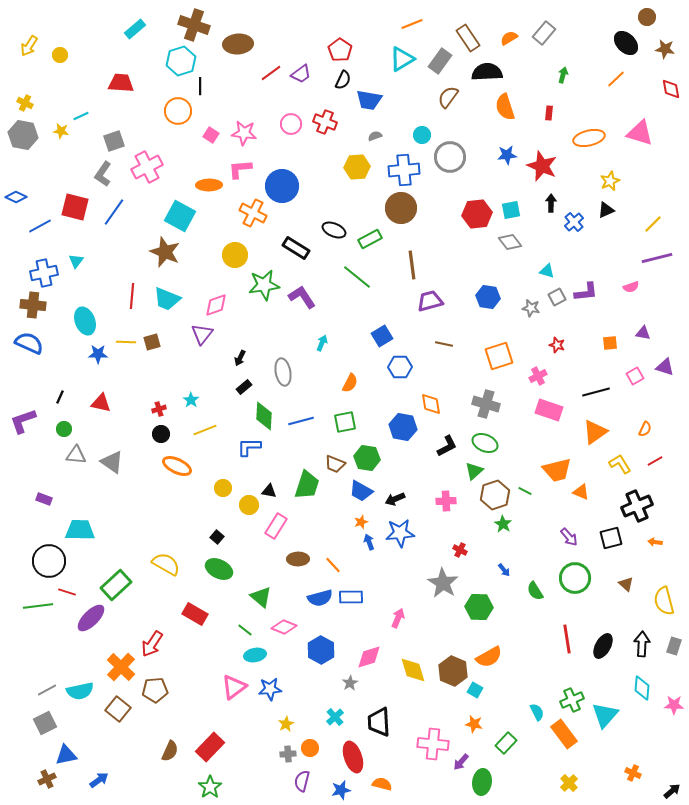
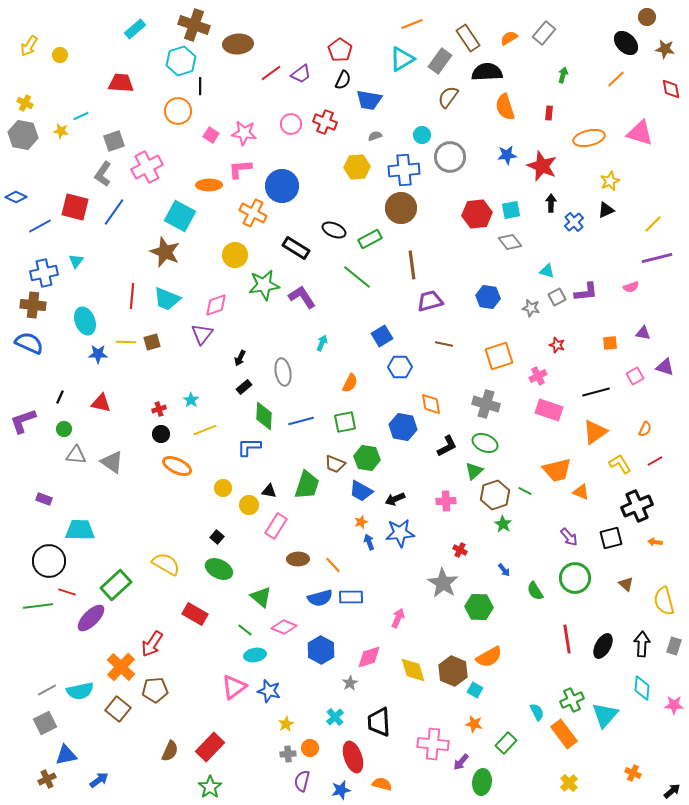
blue star at (270, 689): moved 1 px left, 2 px down; rotated 20 degrees clockwise
